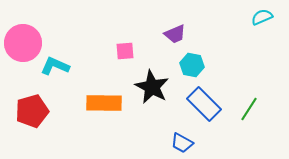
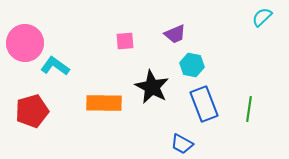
cyan semicircle: rotated 20 degrees counterclockwise
pink circle: moved 2 px right
pink square: moved 10 px up
cyan L-shape: rotated 12 degrees clockwise
blue rectangle: rotated 24 degrees clockwise
green line: rotated 25 degrees counterclockwise
blue trapezoid: moved 1 px down
